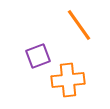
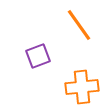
orange cross: moved 14 px right, 7 px down
